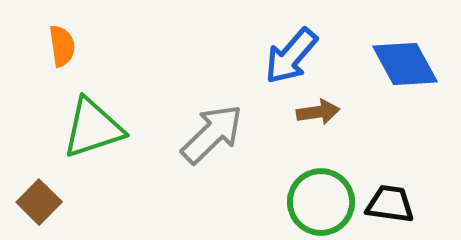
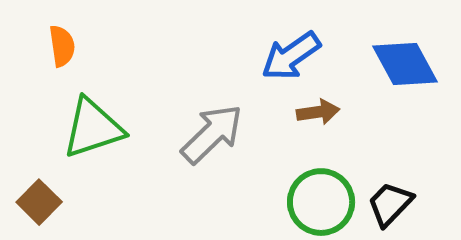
blue arrow: rotated 14 degrees clockwise
black trapezoid: rotated 54 degrees counterclockwise
